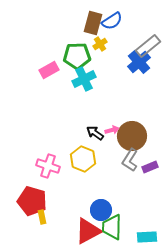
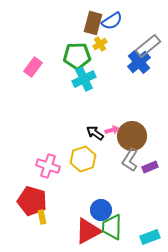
pink rectangle: moved 16 px left, 3 px up; rotated 24 degrees counterclockwise
yellow hexagon: rotated 20 degrees clockwise
cyan rectangle: moved 3 px right; rotated 18 degrees counterclockwise
